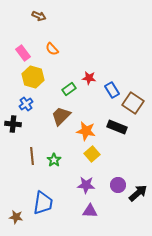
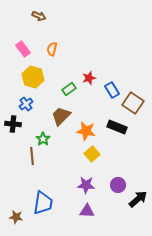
orange semicircle: rotated 56 degrees clockwise
pink rectangle: moved 4 px up
red star: rotated 24 degrees counterclockwise
green star: moved 11 px left, 21 px up
black arrow: moved 6 px down
purple triangle: moved 3 px left
